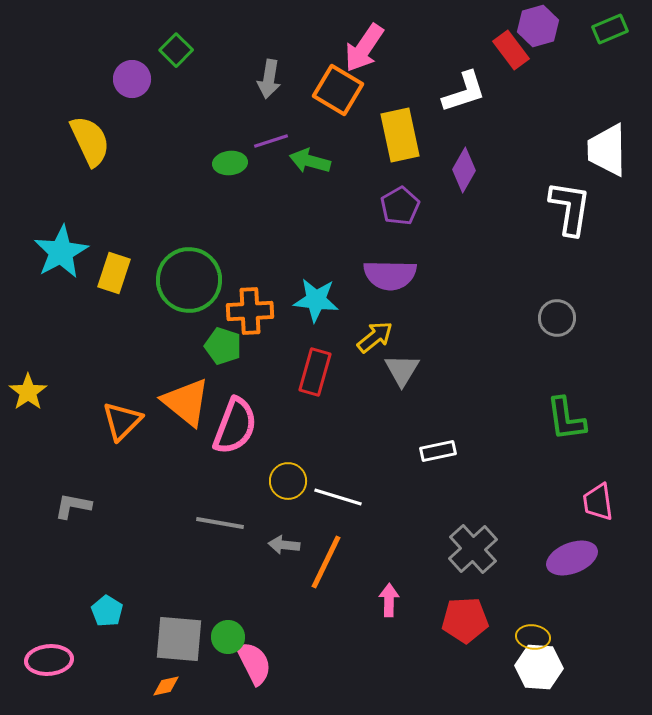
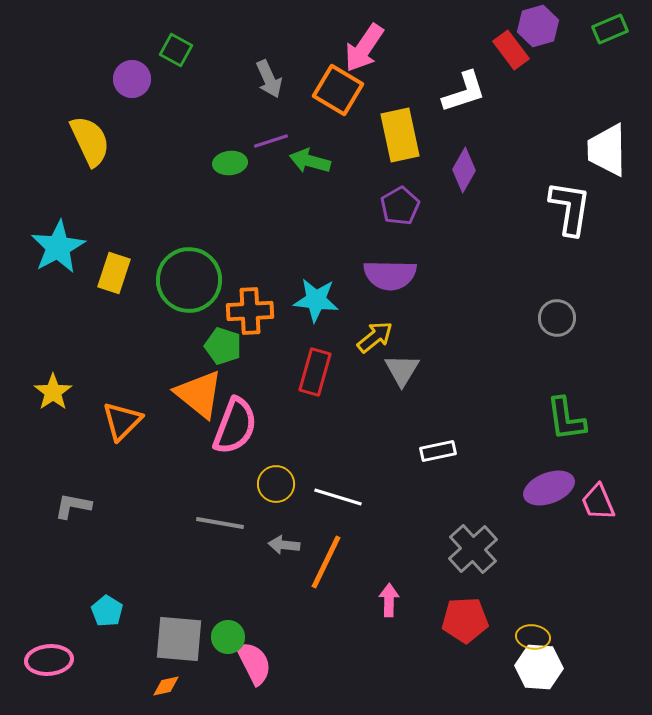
green square at (176, 50): rotated 16 degrees counterclockwise
gray arrow at (269, 79): rotated 33 degrees counterclockwise
cyan star at (61, 252): moved 3 px left, 5 px up
yellow star at (28, 392): moved 25 px right
orange triangle at (186, 402): moved 13 px right, 8 px up
yellow circle at (288, 481): moved 12 px left, 3 px down
pink trapezoid at (598, 502): rotated 15 degrees counterclockwise
purple ellipse at (572, 558): moved 23 px left, 70 px up
